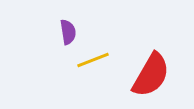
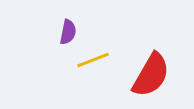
purple semicircle: rotated 20 degrees clockwise
